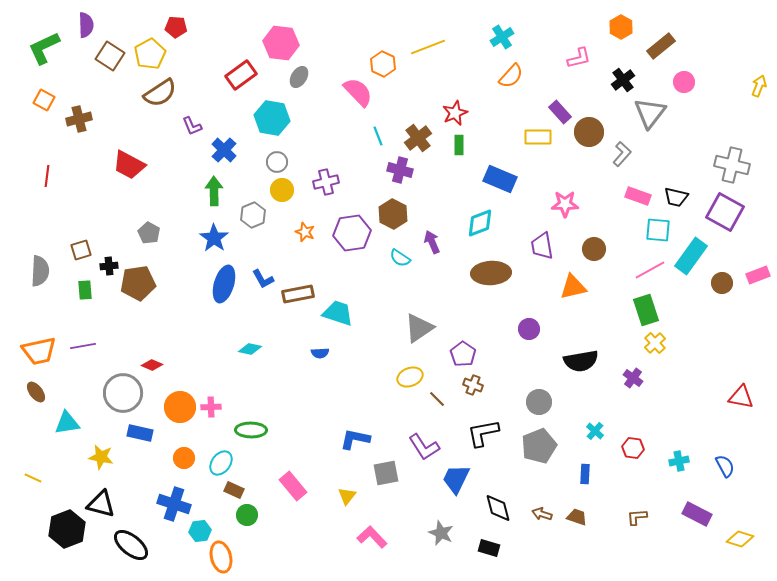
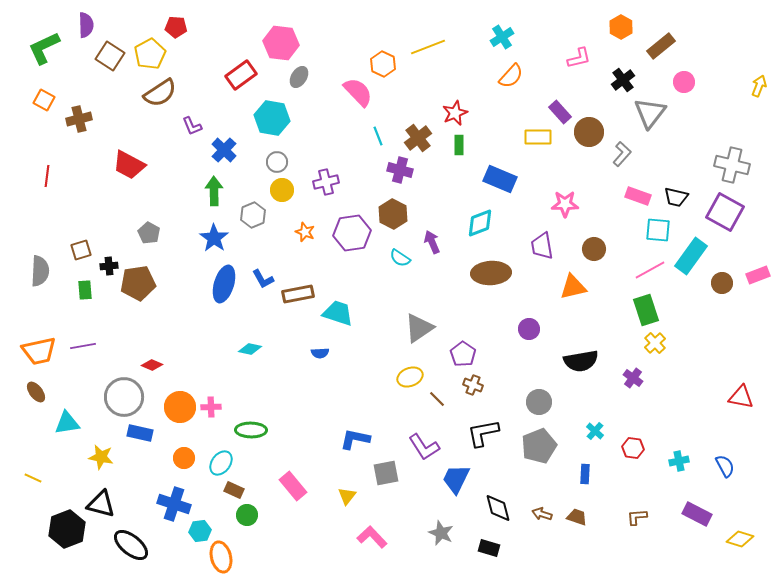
gray circle at (123, 393): moved 1 px right, 4 px down
